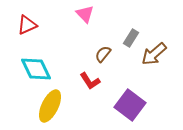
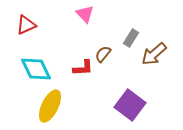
red triangle: moved 1 px left
red L-shape: moved 7 px left, 13 px up; rotated 60 degrees counterclockwise
